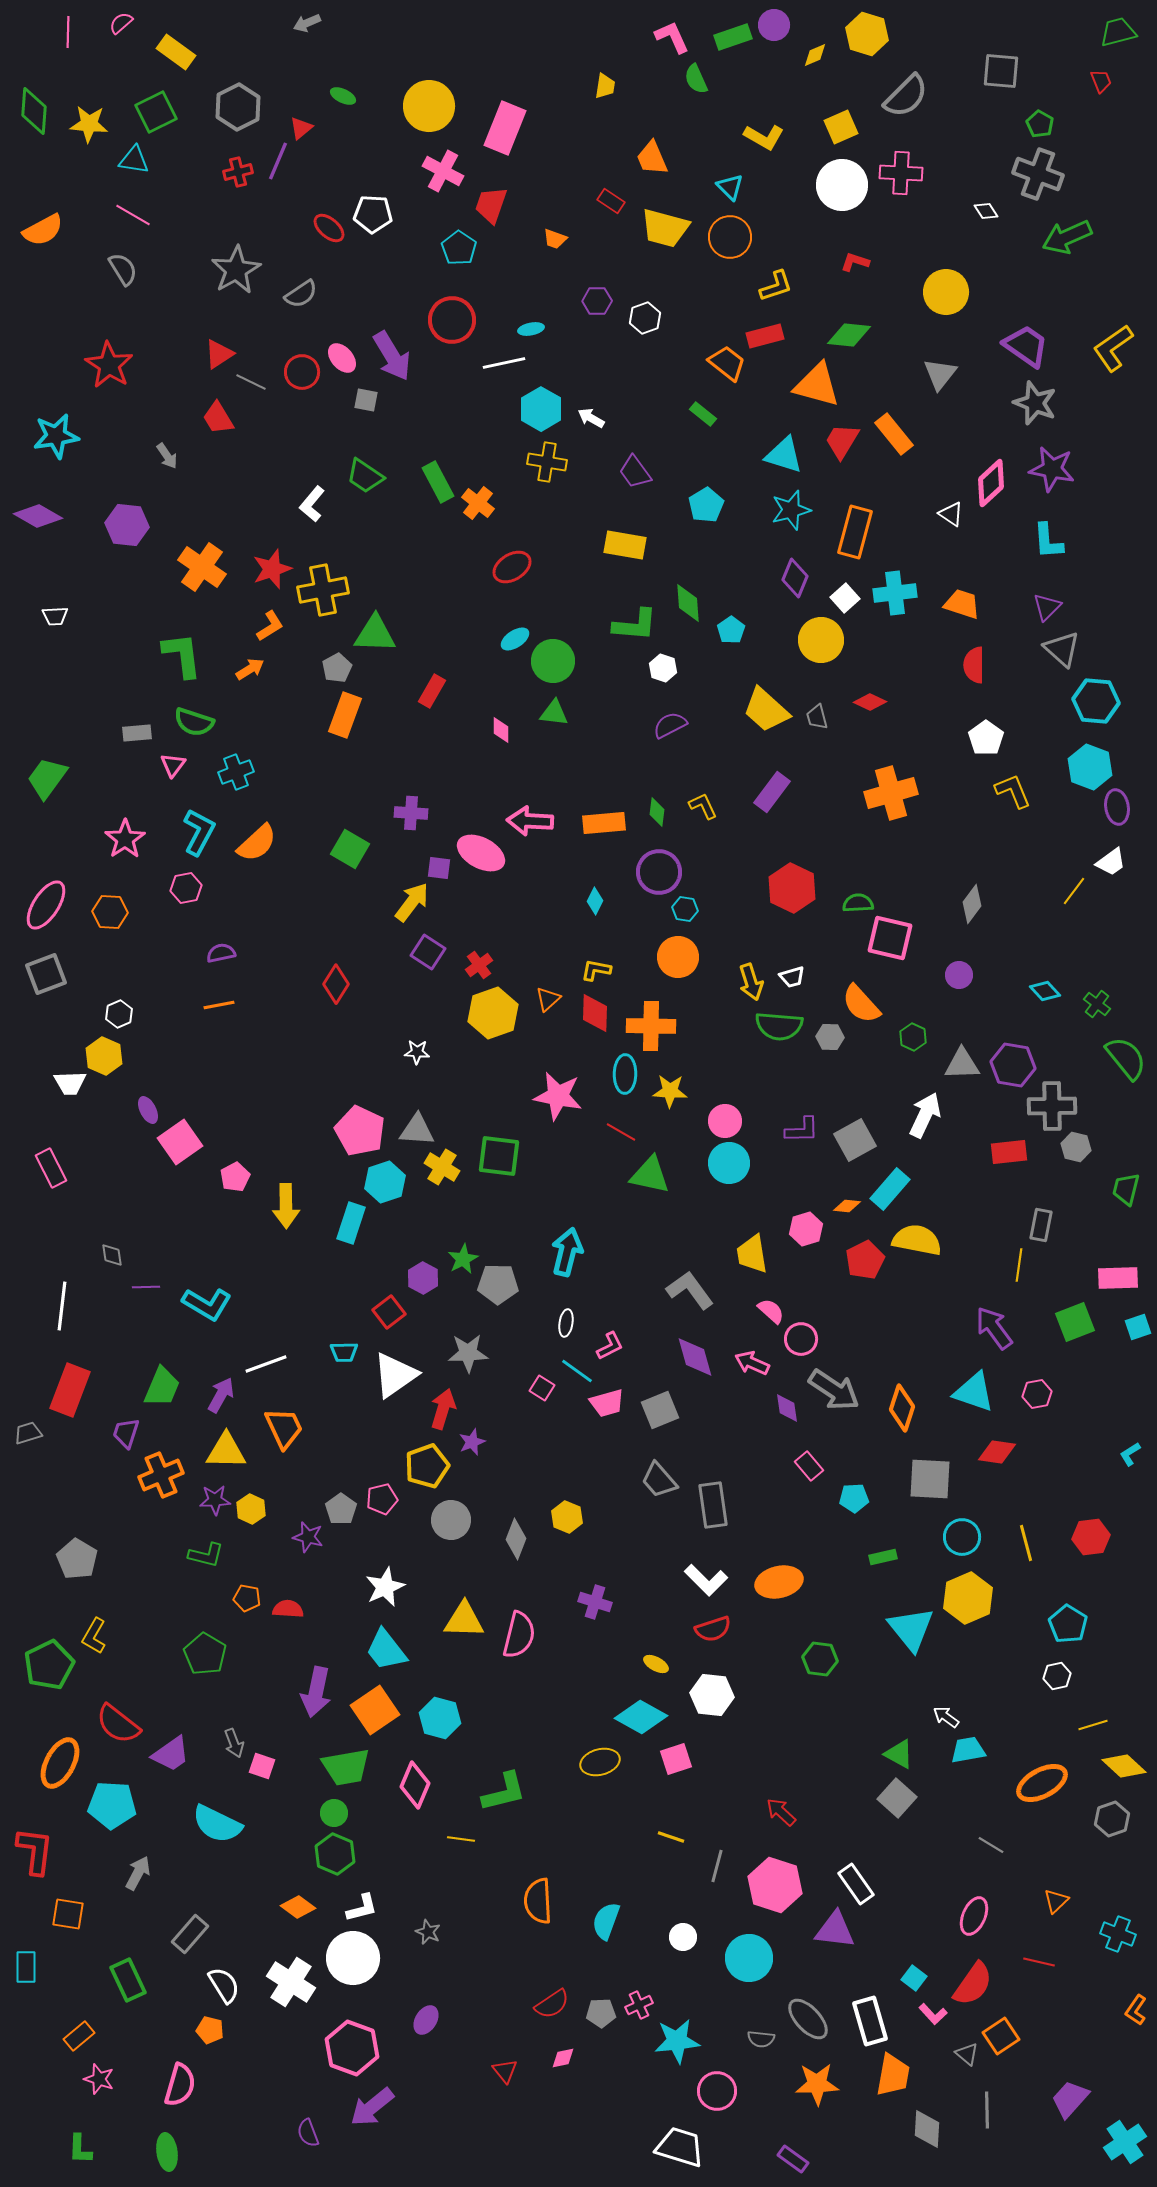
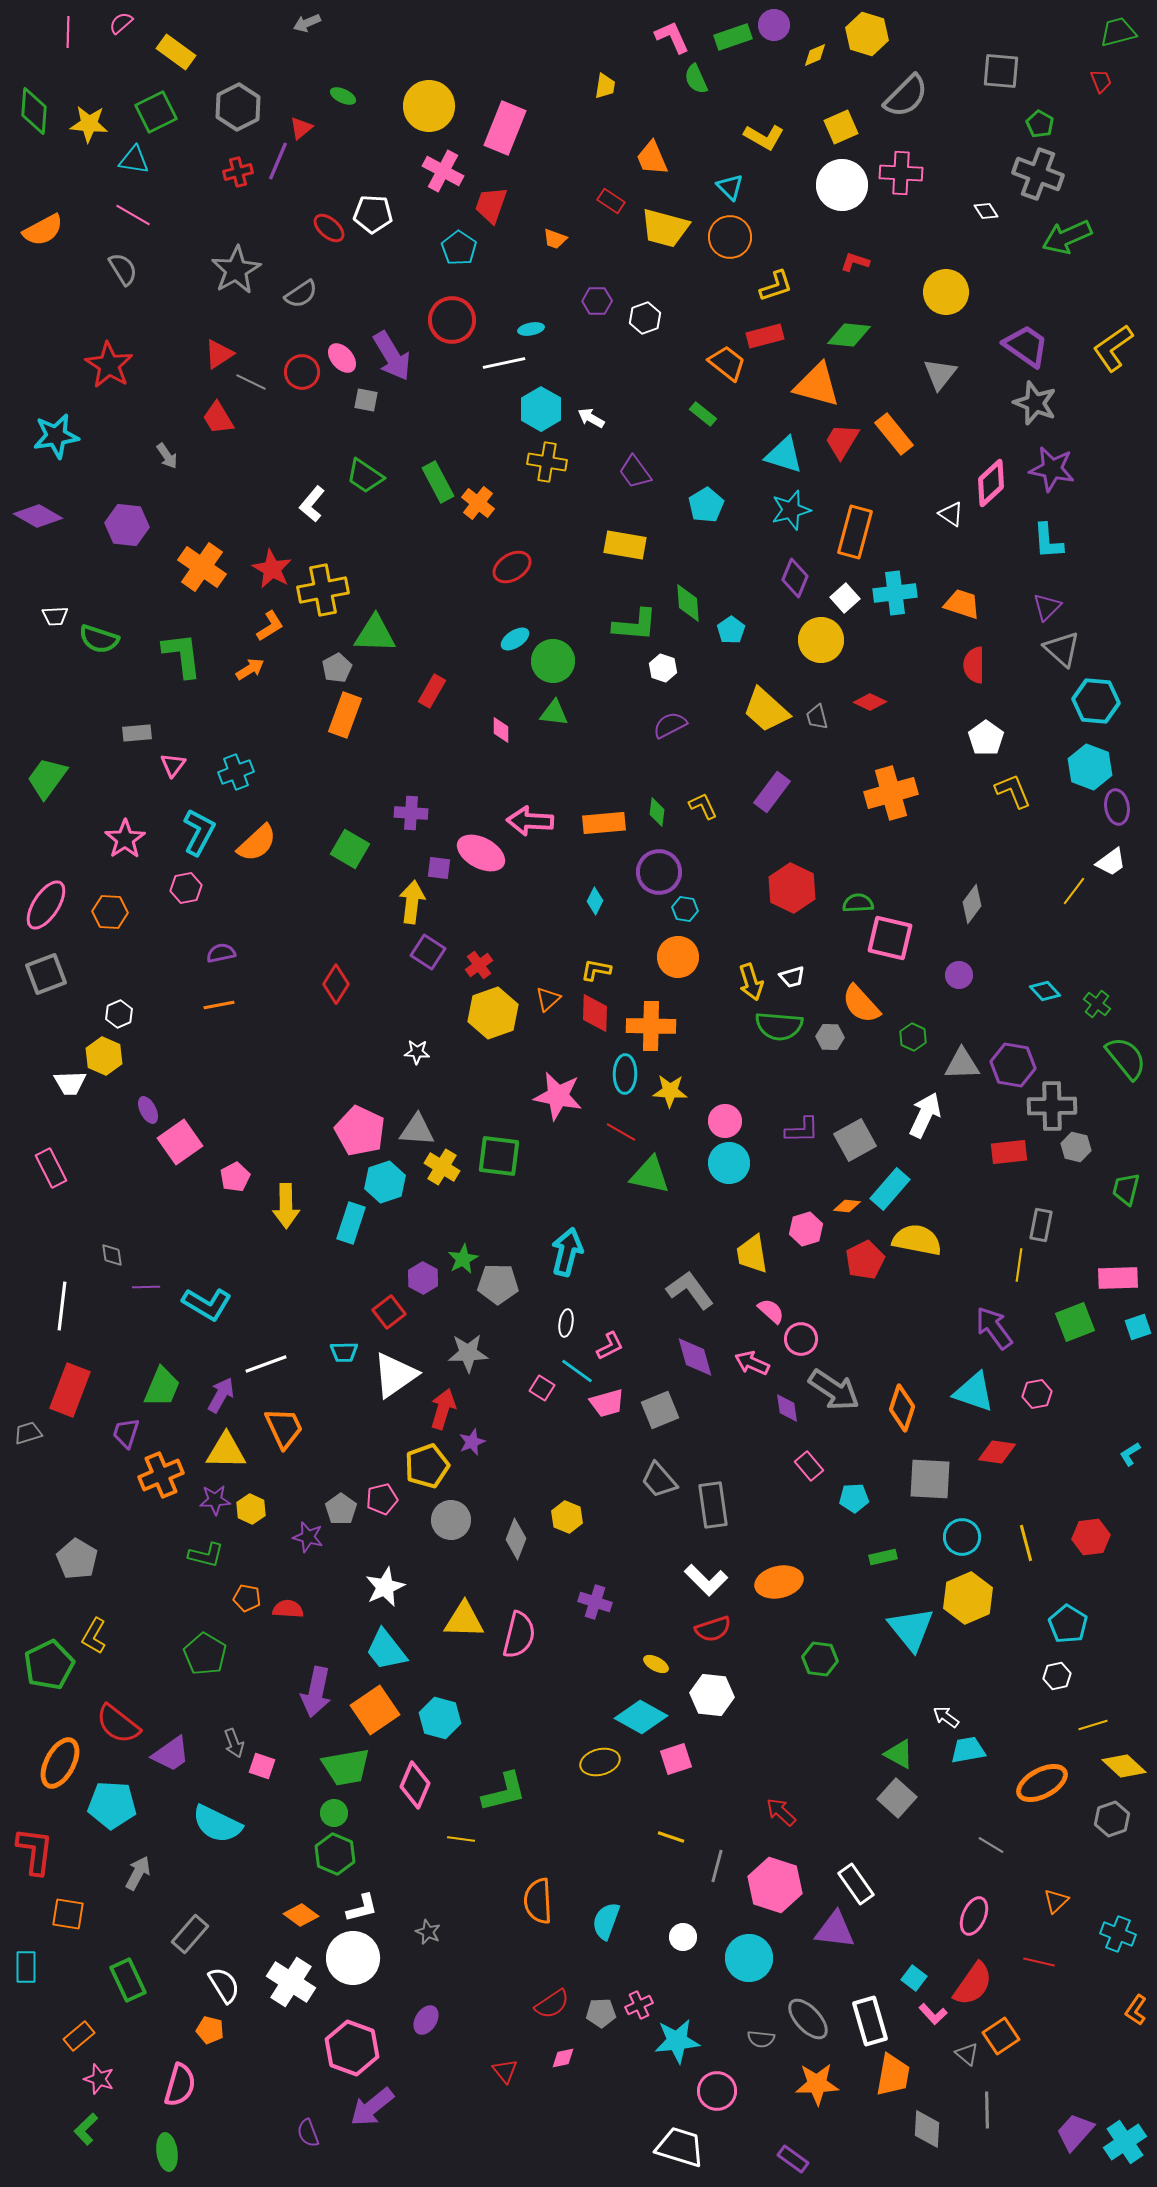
red star at (272, 569): rotated 24 degrees counterclockwise
green semicircle at (194, 722): moved 95 px left, 83 px up
yellow arrow at (412, 902): rotated 30 degrees counterclockwise
orange diamond at (298, 1907): moved 3 px right, 8 px down
purple trapezoid at (1070, 2099): moved 5 px right, 33 px down
green L-shape at (80, 2149): moved 6 px right, 20 px up; rotated 44 degrees clockwise
